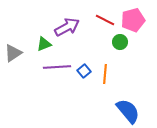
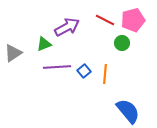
green circle: moved 2 px right, 1 px down
